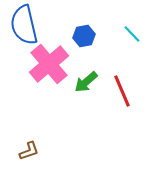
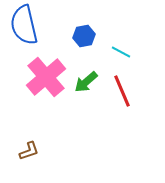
cyan line: moved 11 px left, 18 px down; rotated 18 degrees counterclockwise
pink cross: moved 3 px left, 13 px down
